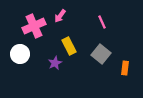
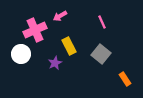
pink arrow: rotated 24 degrees clockwise
pink cross: moved 1 px right, 4 px down
white circle: moved 1 px right
orange rectangle: moved 11 px down; rotated 40 degrees counterclockwise
